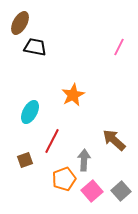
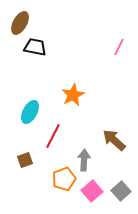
red line: moved 1 px right, 5 px up
